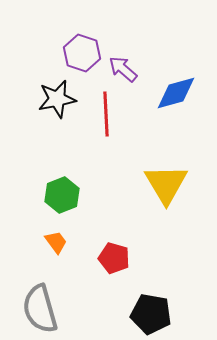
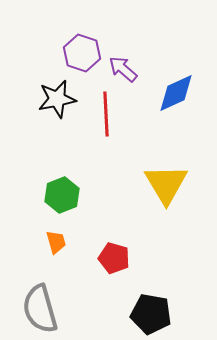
blue diamond: rotated 9 degrees counterclockwise
orange trapezoid: rotated 20 degrees clockwise
